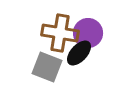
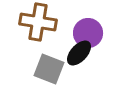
brown cross: moved 22 px left, 11 px up
gray square: moved 2 px right, 2 px down
